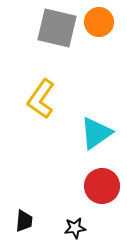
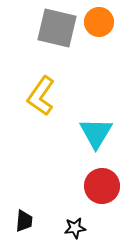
yellow L-shape: moved 3 px up
cyan triangle: rotated 24 degrees counterclockwise
